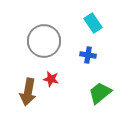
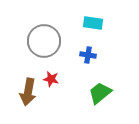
cyan rectangle: rotated 48 degrees counterclockwise
